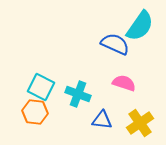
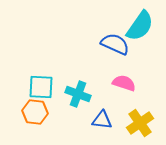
cyan square: rotated 24 degrees counterclockwise
